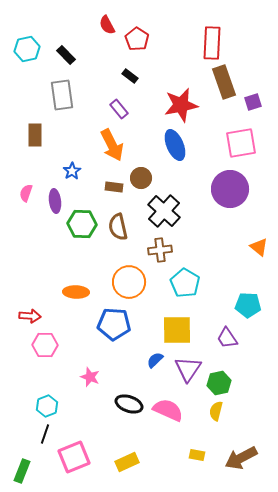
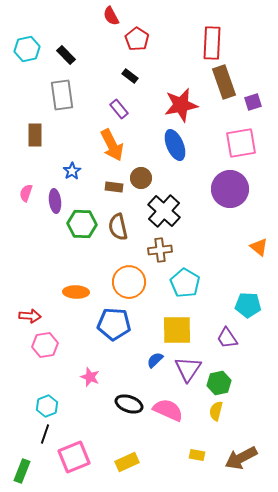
red semicircle at (107, 25): moved 4 px right, 9 px up
pink hexagon at (45, 345): rotated 10 degrees counterclockwise
